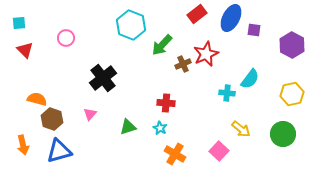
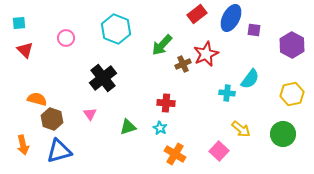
cyan hexagon: moved 15 px left, 4 px down
pink triangle: rotated 16 degrees counterclockwise
